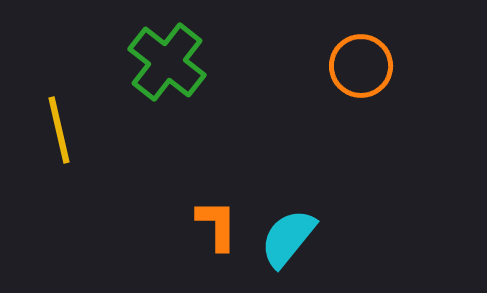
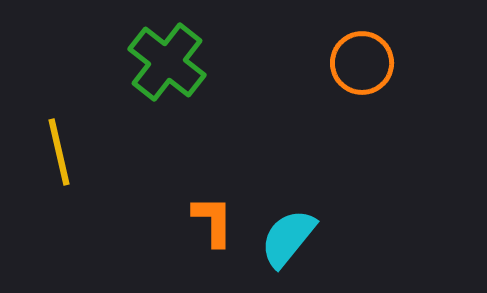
orange circle: moved 1 px right, 3 px up
yellow line: moved 22 px down
orange L-shape: moved 4 px left, 4 px up
